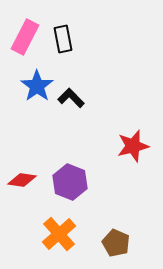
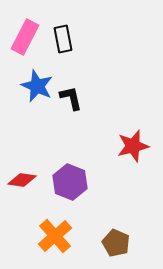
blue star: rotated 12 degrees counterclockwise
black L-shape: rotated 32 degrees clockwise
orange cross: moved 4 px left, 2 px down
